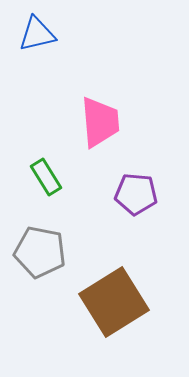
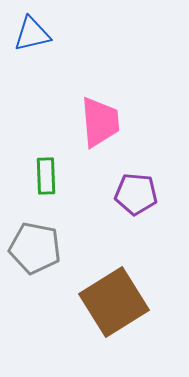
blue triangle: moved 5 px left
green rectangle: moved 1 px up; rotated 30 degrees clockwise
gray pentagon: moved 5 px left, 4 px up
